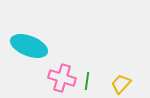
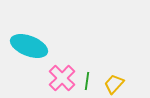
pink cross: rotated 28 degrees clockwise
yellow trapezoid: moved 7 px left
